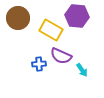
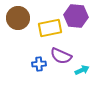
purple hexagon: moved 1 px left
yellow rectangle: moved 1 px left, 2 px up; rotated 40 degrees counterclockwise
cyan arrow: rotated 80 degrees counterclockwise
